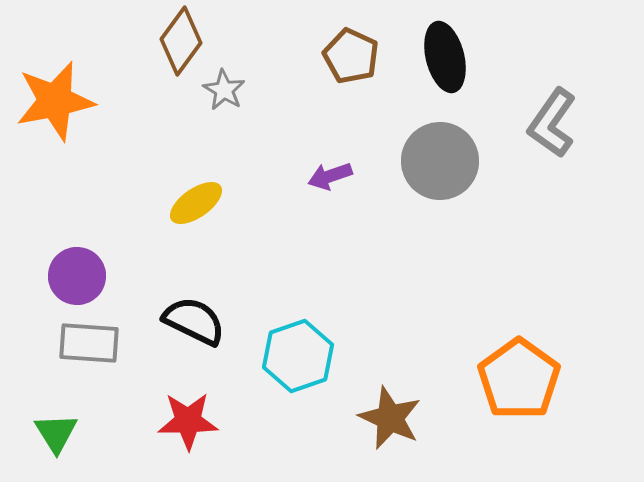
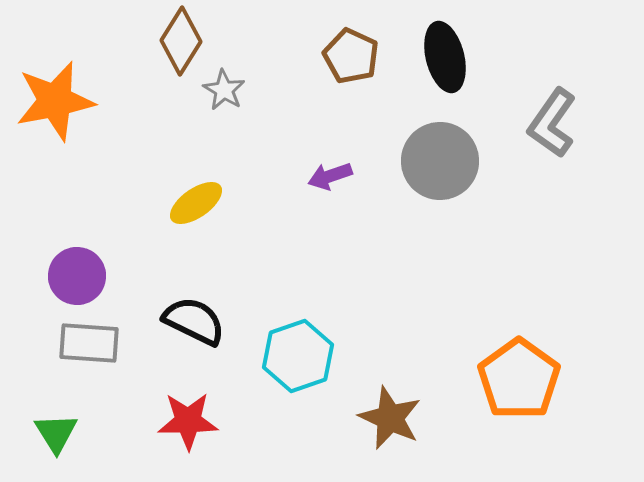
brown diamond: rotated 4 degrees counterclockwise
